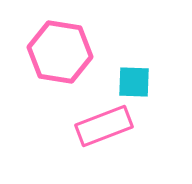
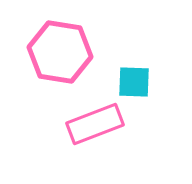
pink rectangle: moved 9 px left, 2 px up
